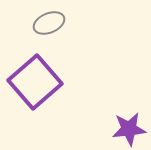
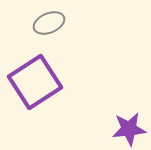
purple square: rotated 8 degrees clockwise
